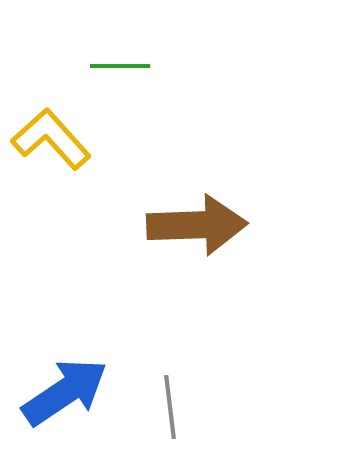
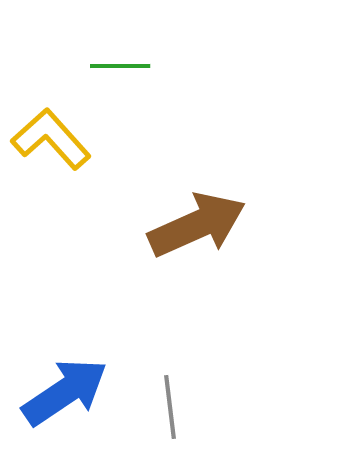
brown arrow: rotated 22 degrees counterclockwise
